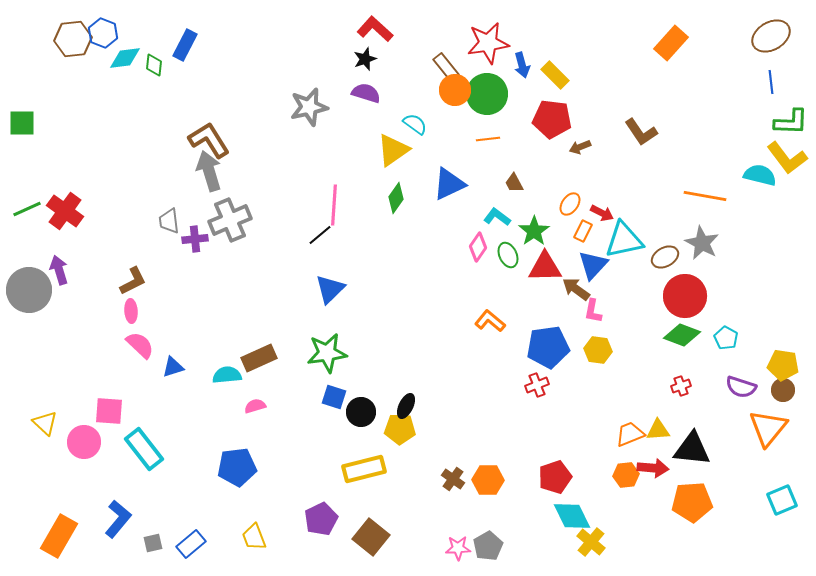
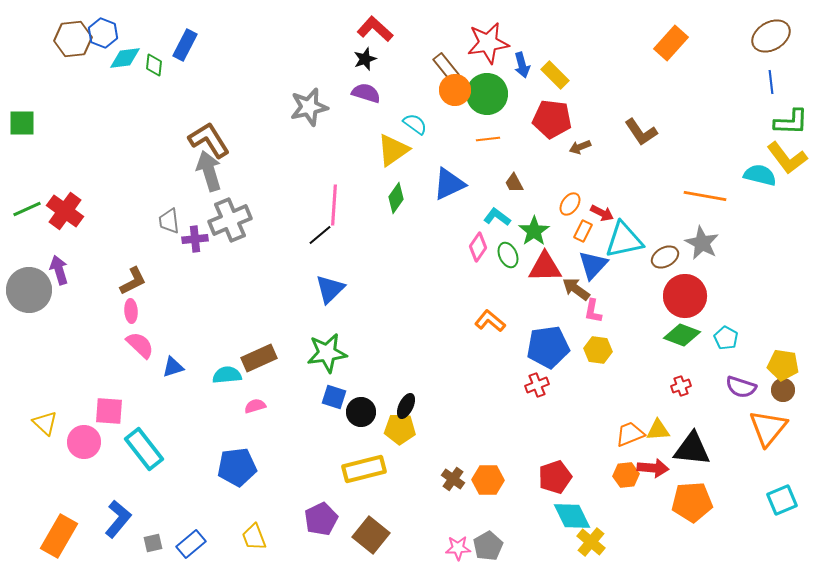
brown square at (371, 537): moved 2 px up
